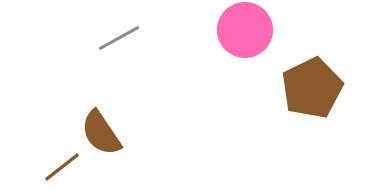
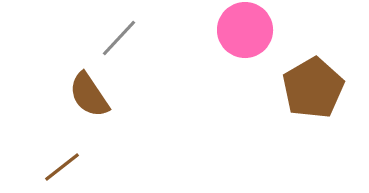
gray line: rotated 18 degrees counterclockwise
brown pentagon: moved 1 px right; rotated 4 degrees counterclockwise
brown semicircle: moved 12 px left, 38 px up
